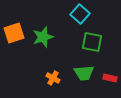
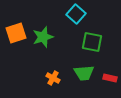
cyan square: moved 4 px left
orange square: moved 2 px right
